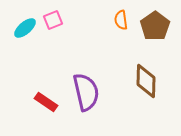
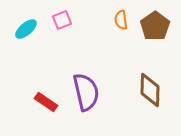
pink square: moved 9 px right
cyan ellipse: moved 1 px right, 1 px down
brown diamond: moved 4 px right, 9 px down
